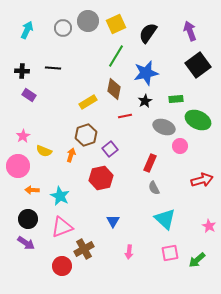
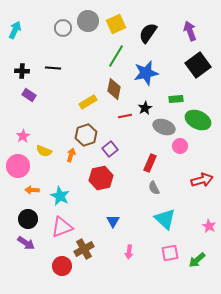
cyan arrow at (27, 30): moved 12 px left
black star at (145, 101): moved 7 px down
